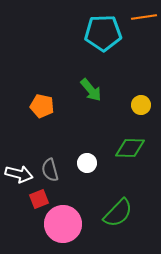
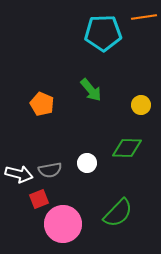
orange pentagon: moved 2 px up; rotated 10 degrees clockwise
green diamond: moved 3 px left
gray semicircle: rotated 85 degrees counterclockwise
